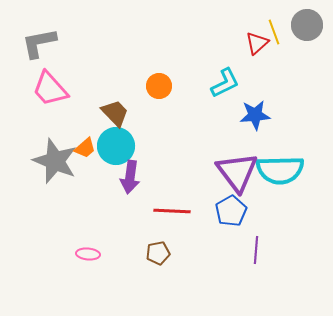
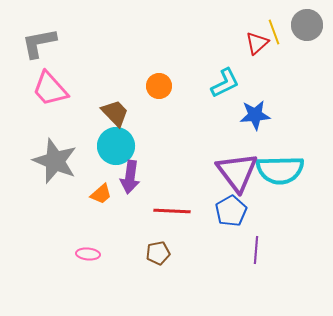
orange trapezoid: moved 16 px right, 46 px down
